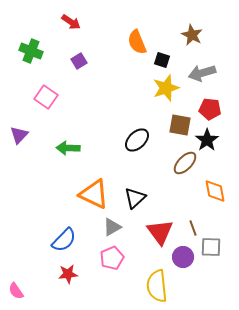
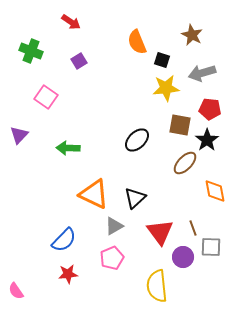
yellow star: rotated 12 degrees clockwise
gray triangle: moved 2 px right, 1 px up
